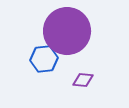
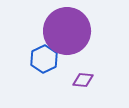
blue hexagon: rotated 20 degrees counterclockwise
